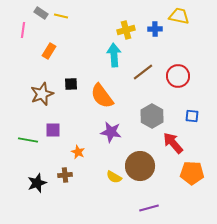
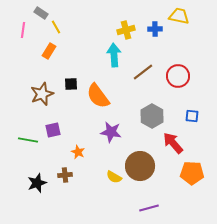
yellow line: moved 5 px left, 11 px down; rotated 48 degrees clockwise
orange semicircle: moved 4 px left
purple square: rotated 14 degrees counterclockwise
